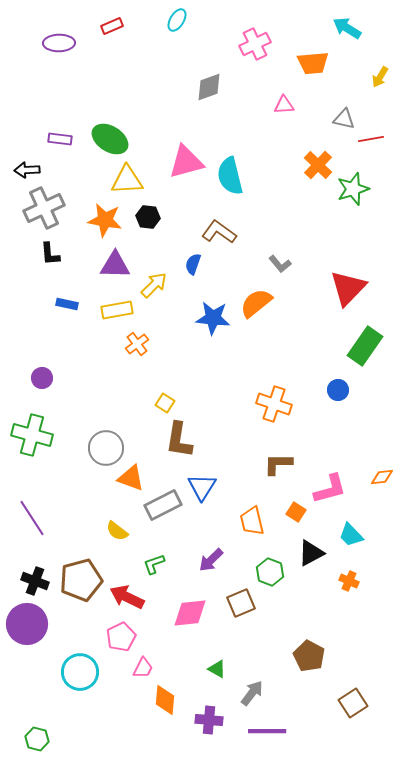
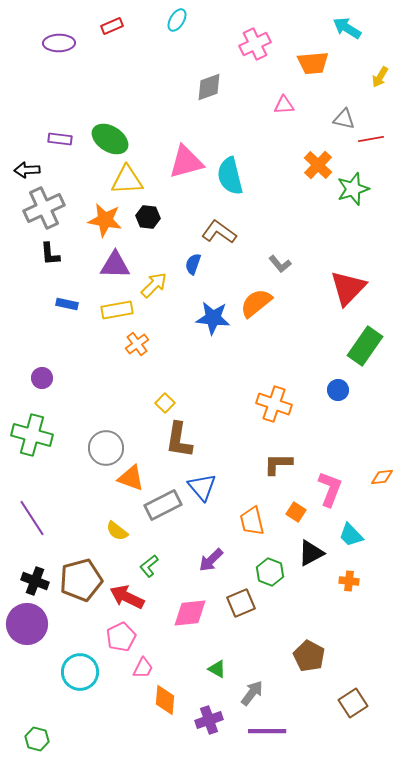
yellow square at (165, 403): rotated 12 degrees clockwise
blue triangle at (202, 487): rotated 12 degrees counterclockwise
pink L-shape at (330, 489): rotated 54 degrees counterclockwise
green L-shape at (154, 564): moved 5 px left, 2 px down; rotated 20 degrees counterclockwise
orange cross at (349, 581): rotated 18 degrees counterclockwise
purple cross at (209, 720): rotated 24 degrees counterclockwise
